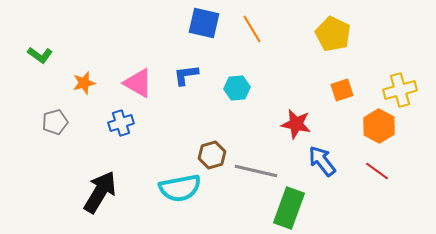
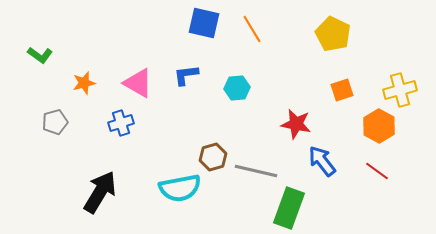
brown hexagon: moved 1 px right, 2 px down
